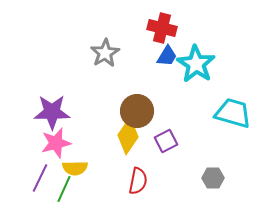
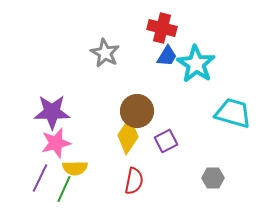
gray star: rotated 12 degrees counterclockwise
red semicircle: moved 4 px left
